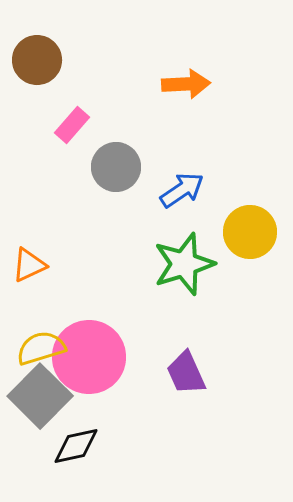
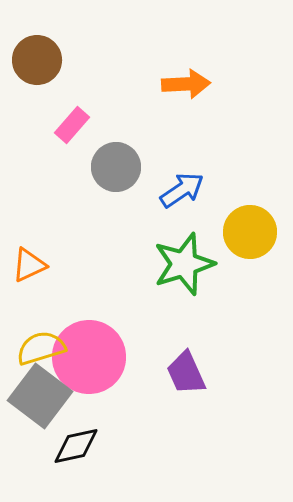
gray square: rotated 8 degrees counterclockwise
